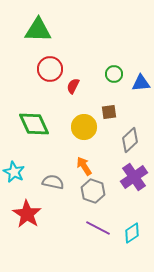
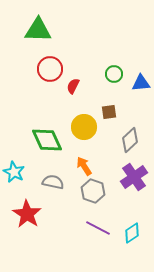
green diamond: moved 13 px right, 16 px down
